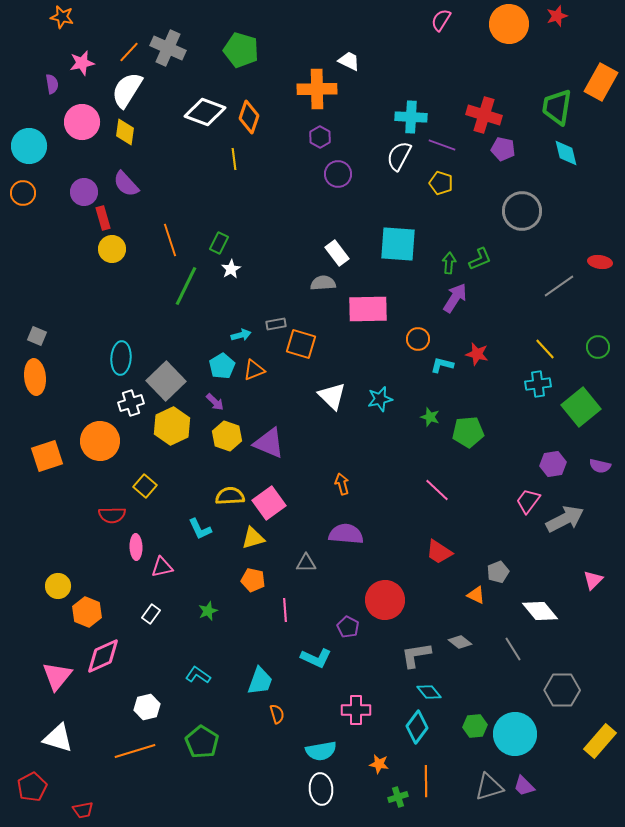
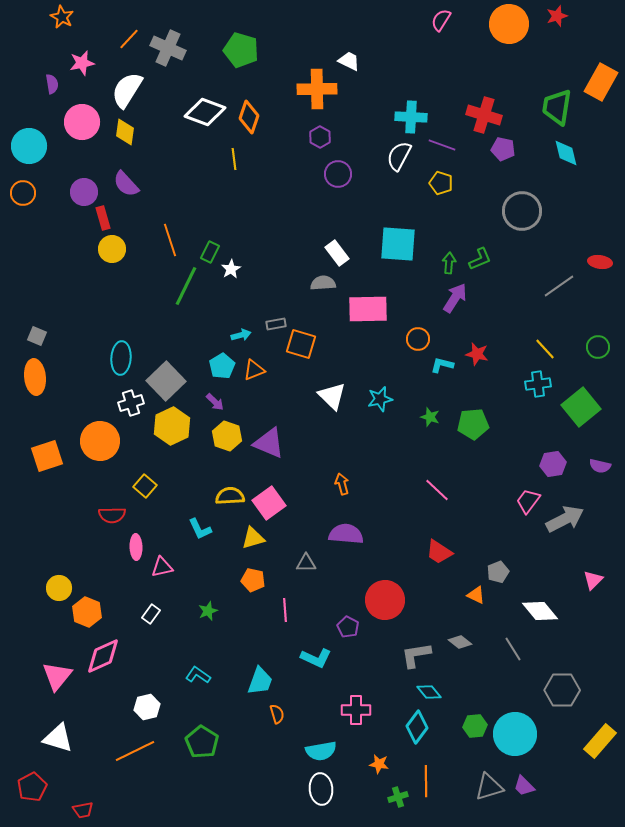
orange star at (62, 17): rotated 15 degrees clockwise
orange line at (129, 52): moved 13 px up
green rectangle at (219, 243): moved 9 px left, 9 px down
green pentagon at (468, 432): moved 5 px right, 8 px up
yellow circle at (58, 586): moved 1 px right, 2 px down
orange line at (135, 751): rotated 9 degrees counterclockwise
